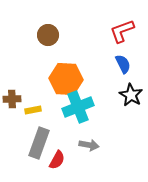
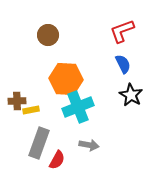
brown cross: moved 5 px right, 2 px down
yellow rectangle: moved 2 px left
